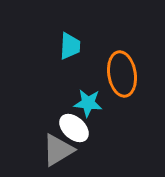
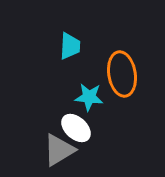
cyan star: moved 1 px right, 6 px up
white ellipse: moved 2 px right
gray triangle: moved 1 px right
